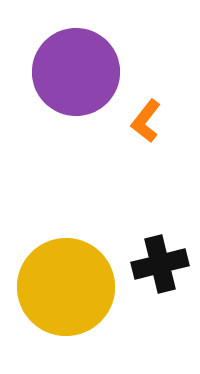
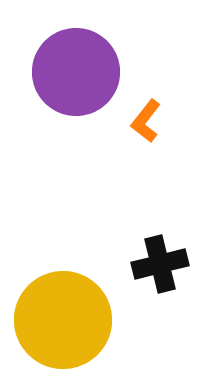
yellow circle: moved 3 px left, 33 px down
